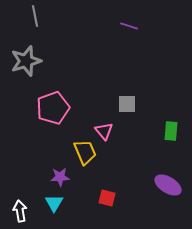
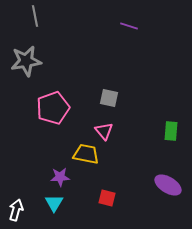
gray star: rotated 8 degrees clockwise
gray square: moved 18 px left, 6 px up; rotated 12 degrees clockwise
yellow trapezoid: moved 1 px right, 2 px down; rotated 56 degrees counterclockwise
white arrow: moved 4 px left, 1 px up; rotated 25 degrees clockwise
